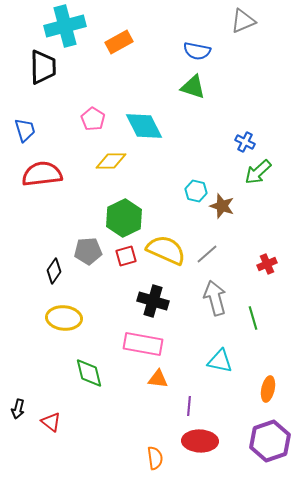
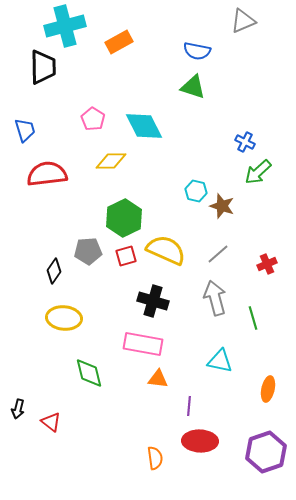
red semicircle: moved 5 px right
gray line: moved 11 px right
purple hexagon: moved 4 px left, 11 px down
